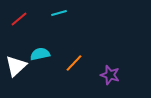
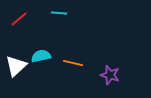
cyan line: rotated 21 degrees clockwise
cyan semicircle: moved 1 px right, 2 px down
orange line: moved 1 px left; rotated 60 degrees clockwise
